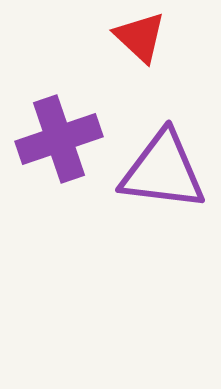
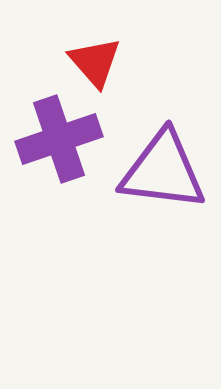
red triangle: moved 45 px left, 25 px down; rotated 6 degrees clockwise
